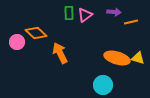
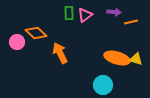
yellow triangle: moved 2 px left, 1 px down
